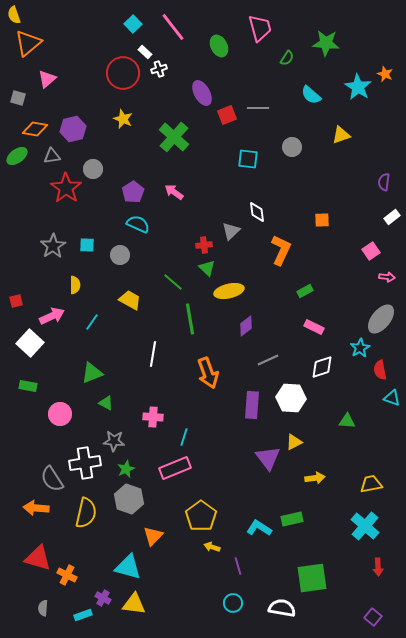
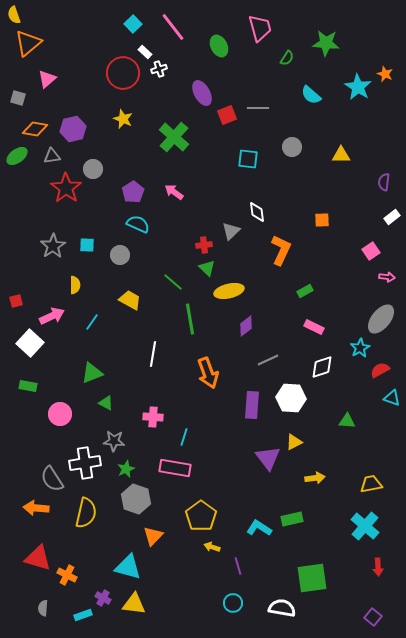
yellow triangle at (341, 135): moved 20 px down; rotated 18 degrees clockwise
red semicircle at (380, 370): rotated 72 degrees clockwise
pink rectangle at (175, 468): rotated 32 degrees clockwise
gray hexagon at (129, 499): moved 7 px right
